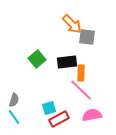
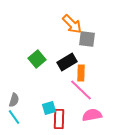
gray square: moved 2 px down
black rectangle: rotated 24 degrees counterclockwise
red rectangle: rotated 60 degrees counterclockwise
